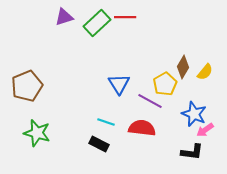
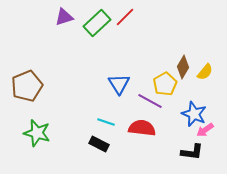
red line: rotated 45 degrees counterclockwise
